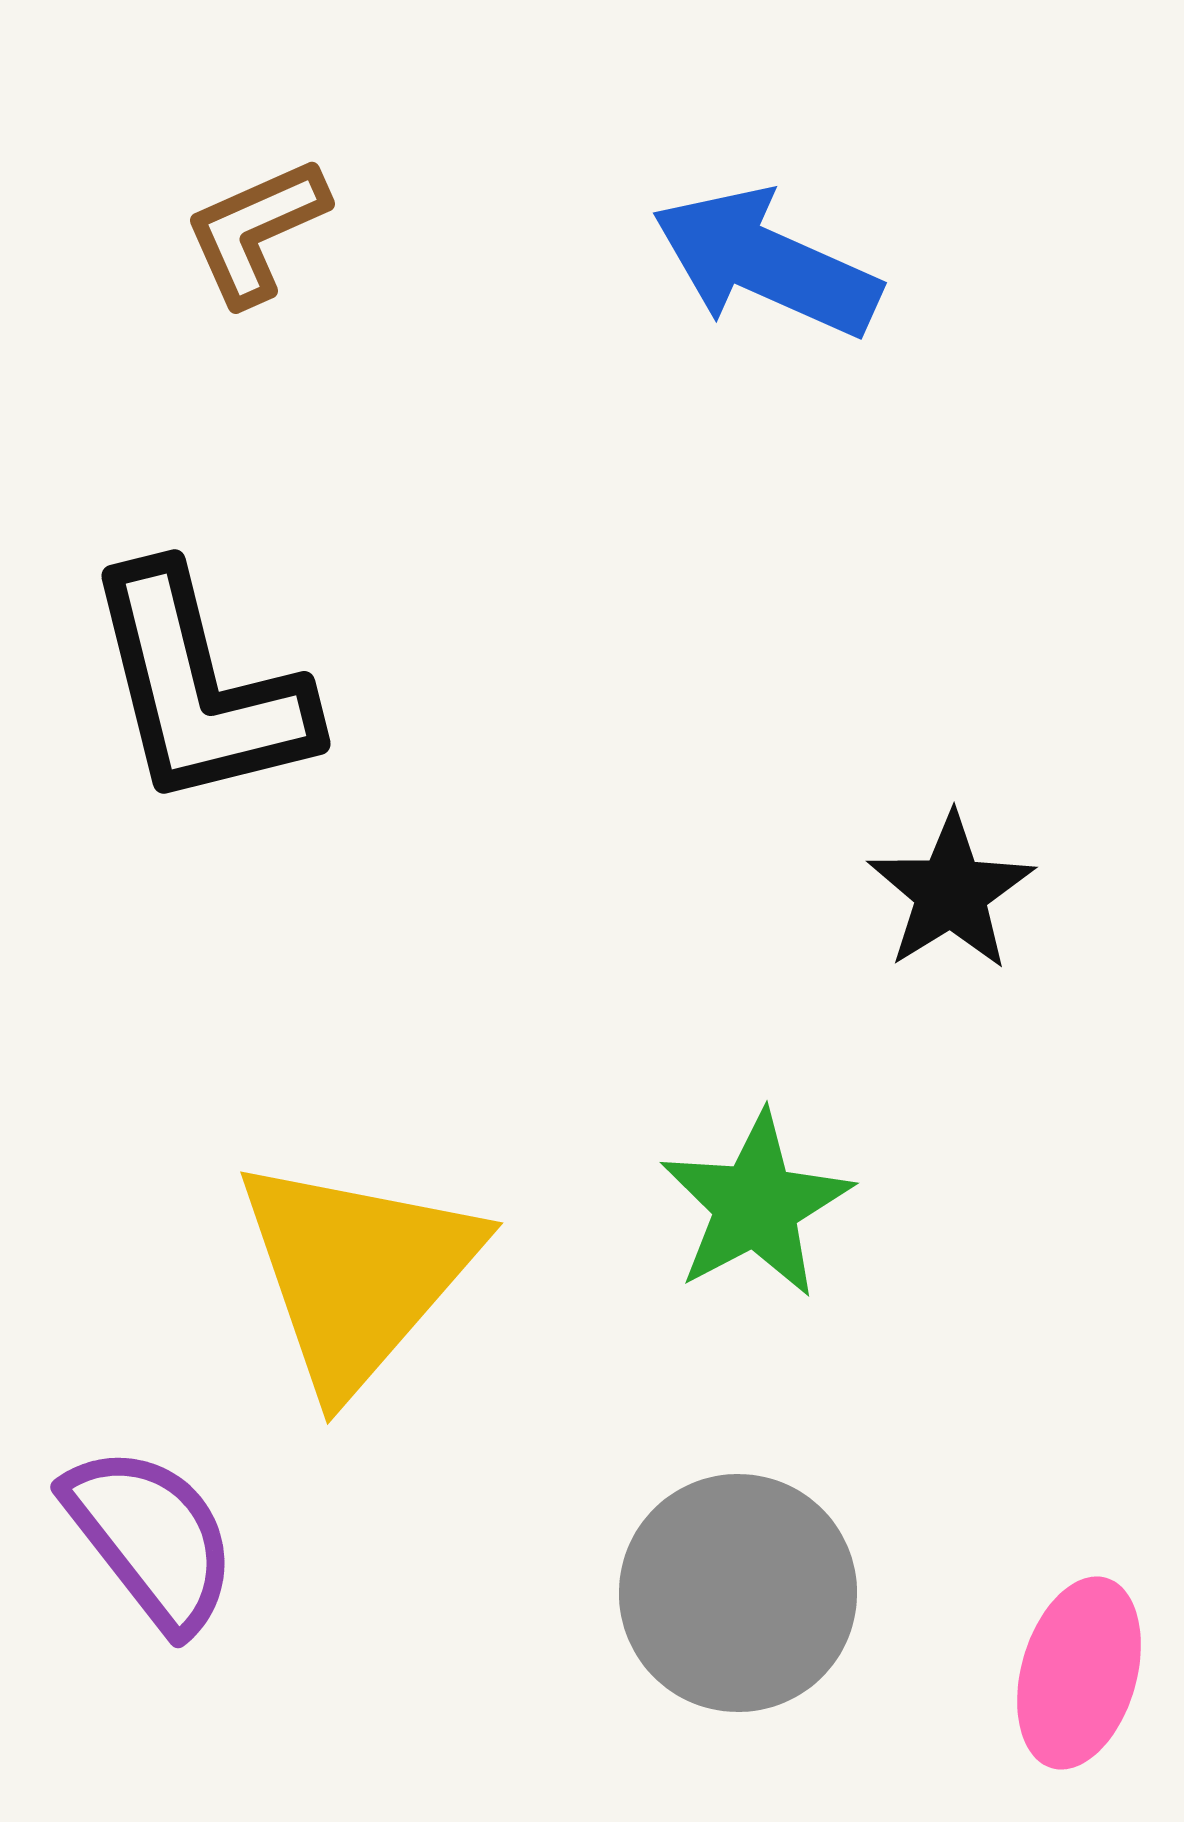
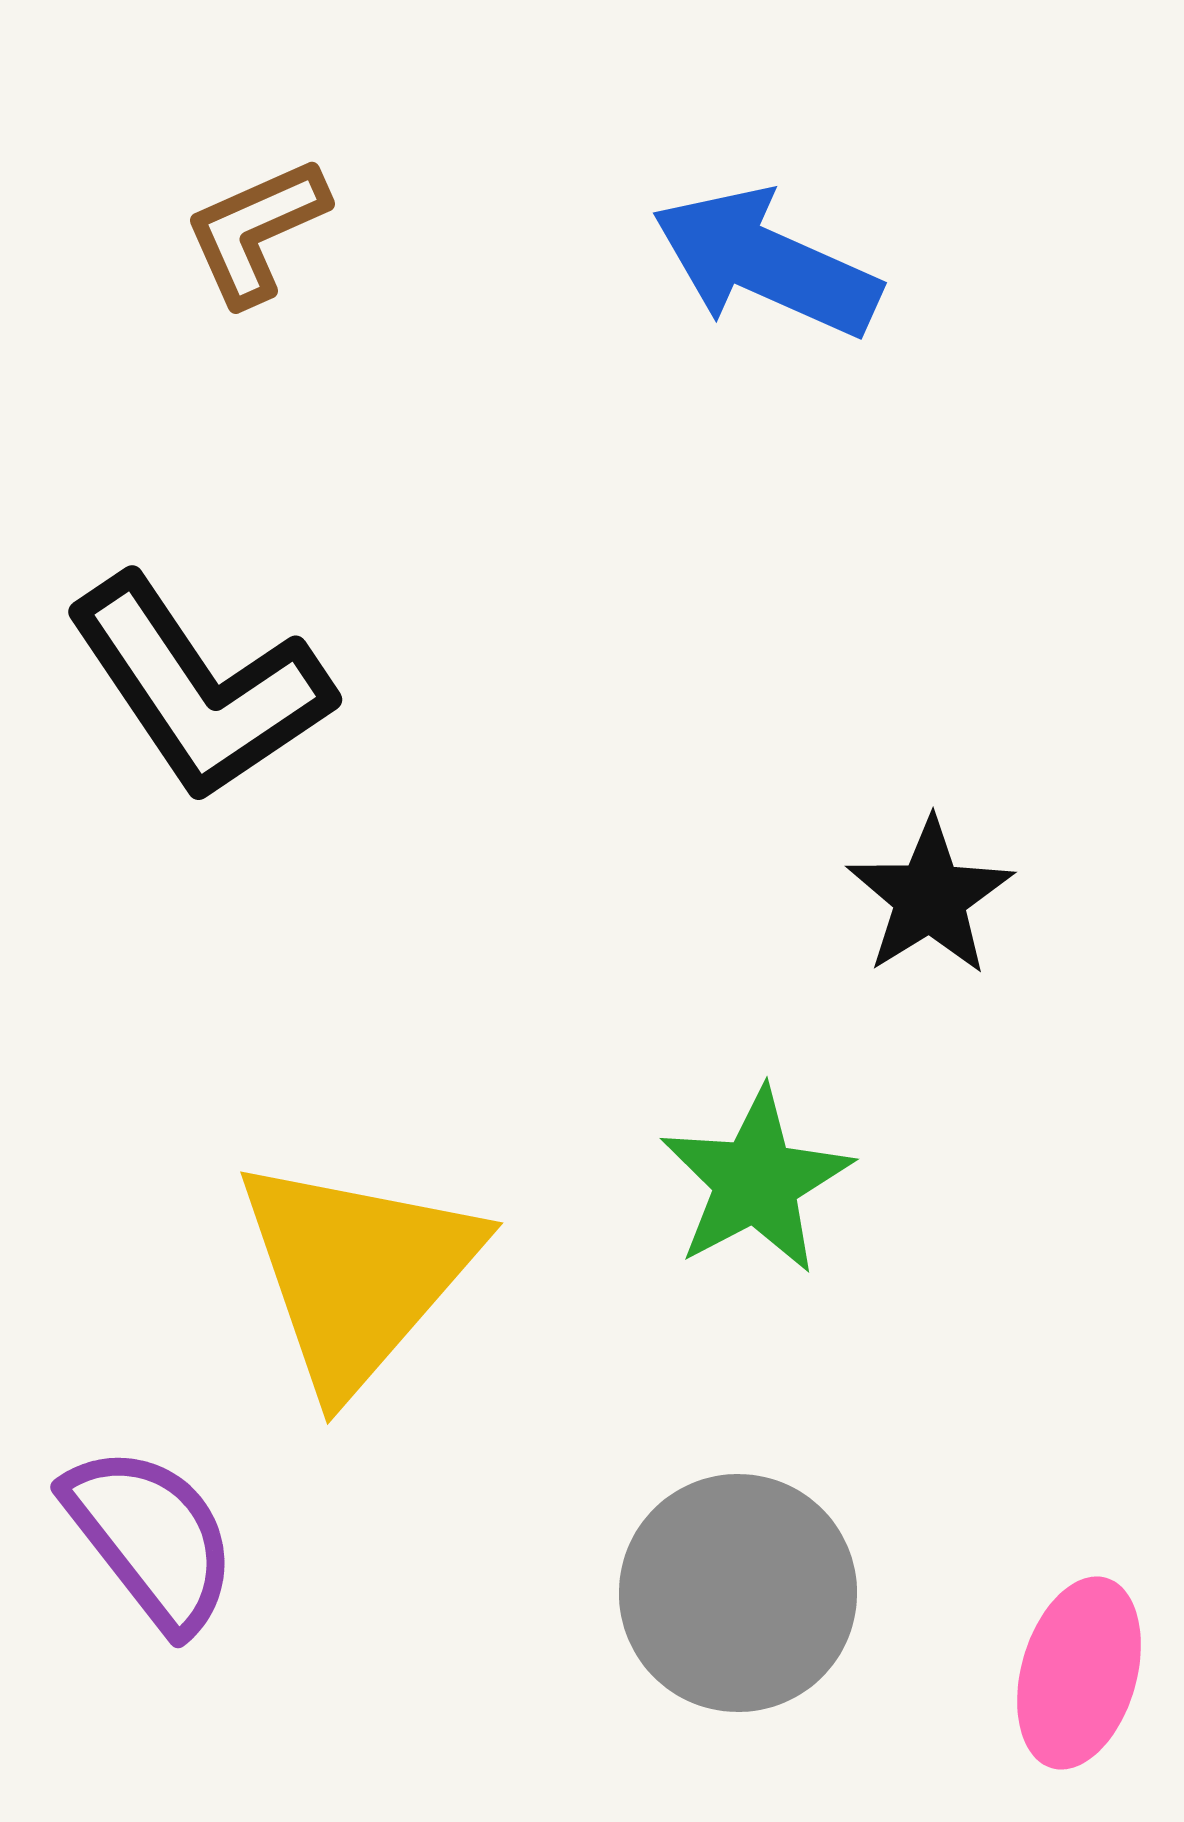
black L-shape: rotated 20 degrees counterclockwise
black star: moved 21 px left, 5 px down
green star: moved 24 px up
